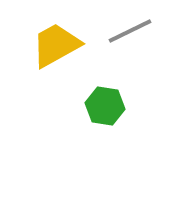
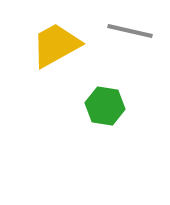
gray line: rotated 39 degrees clockwise
